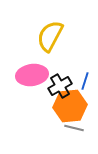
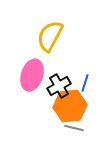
pink ellipse: rotated 64 degrees counterclockwise
blue line: moved 2 px down
black cross: moved 1 px left
